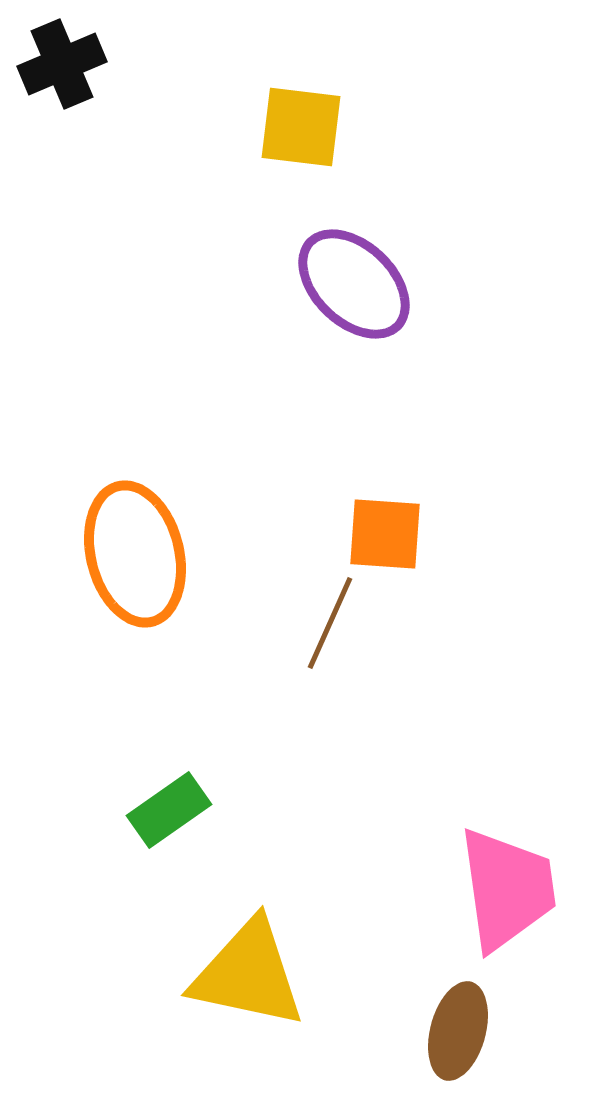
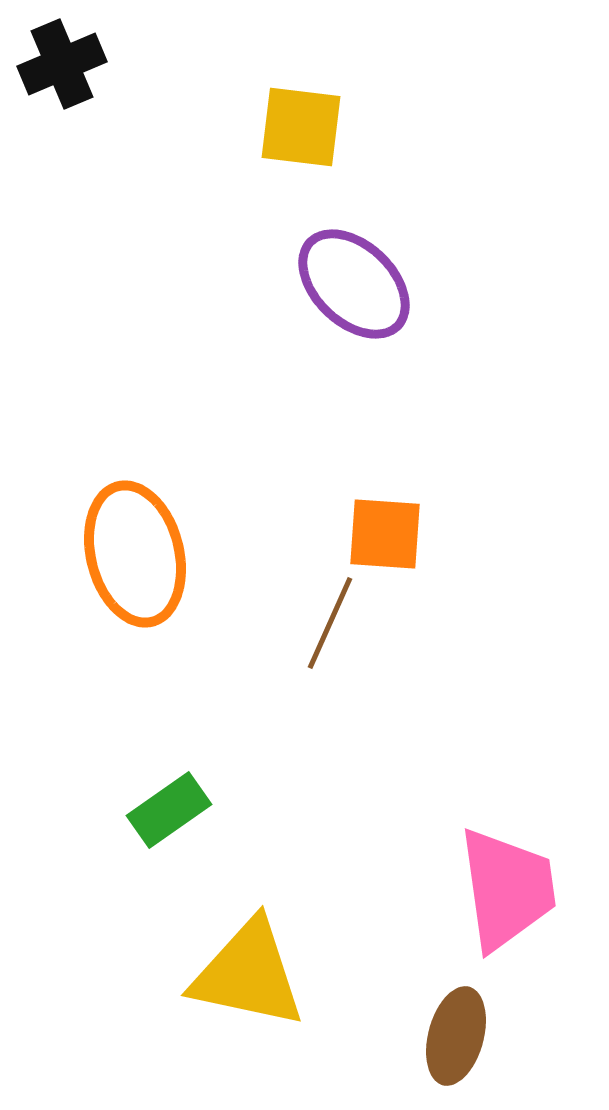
brown ellipse: moved 2 px left, 5 px down
